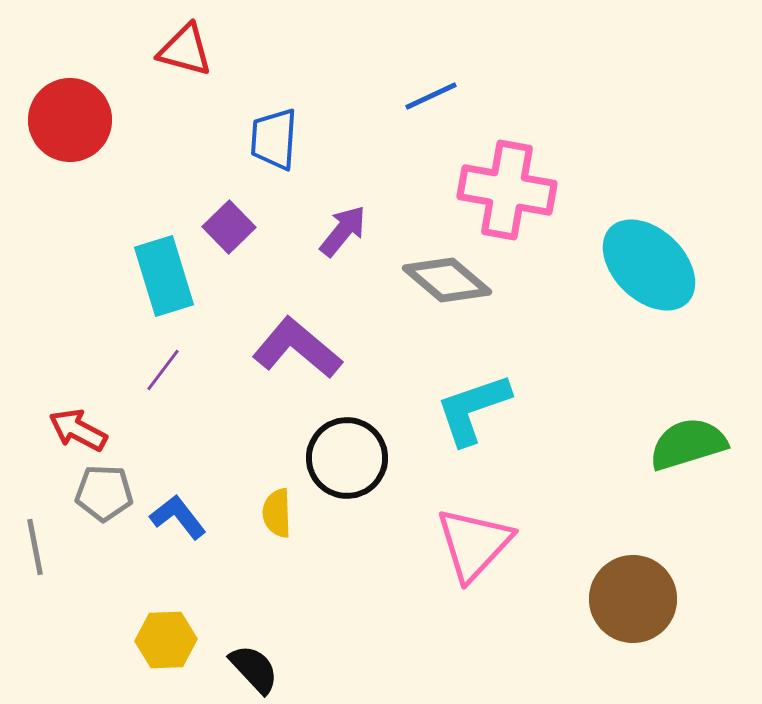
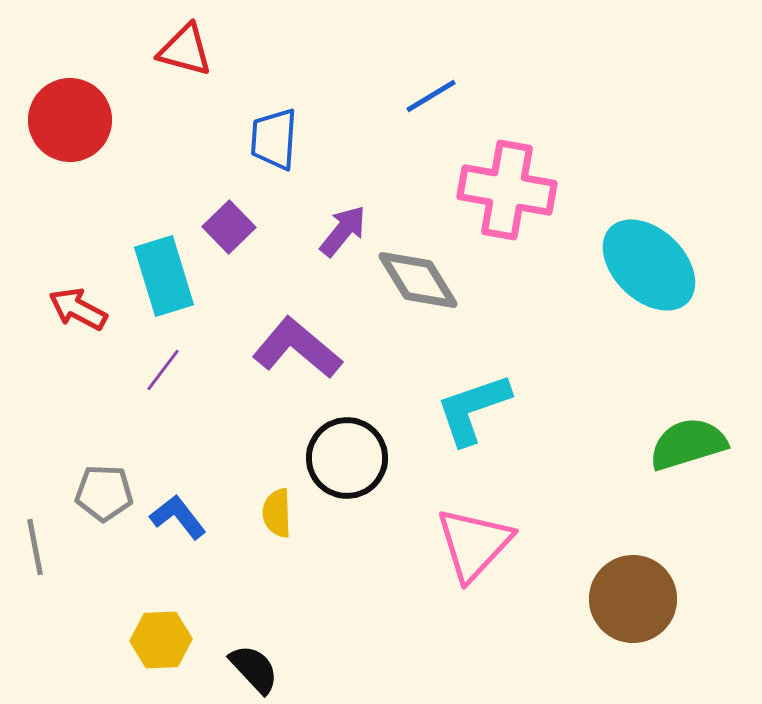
blue line: rotated 6 degrees counterclockwise
gray diamond: moved 29 px left; rotated 18 degrees clockwise
red arrow: moved 121 px up
yellow hexagon: moved 5 px left
